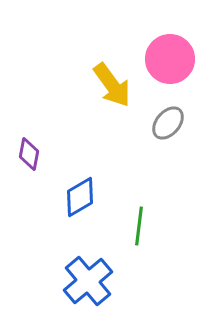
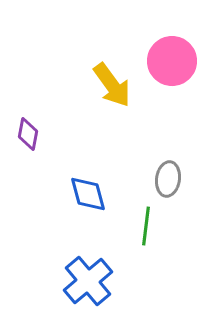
pink circle: moved 2 px right, 2 px down
gray ellipse: moved 56 px down; rotated 32 degrees counterclockwise
purple diamond: moved 1 px left, 20 px up
blue diamond: moved 8 px right, 3 px up; rotated 75 degrees counterclockwise
green line: moved 7 px right
